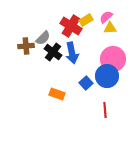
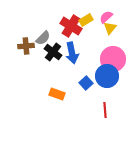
yellow triangle: rotated 48 degrees counterclockwise
